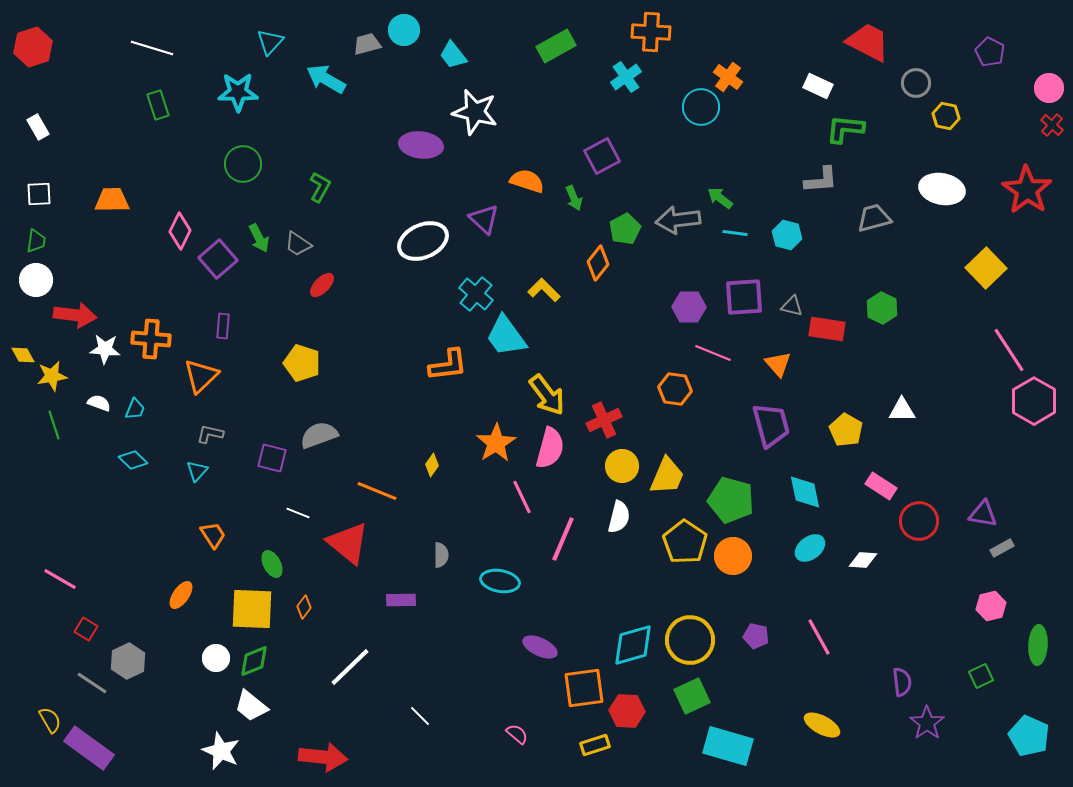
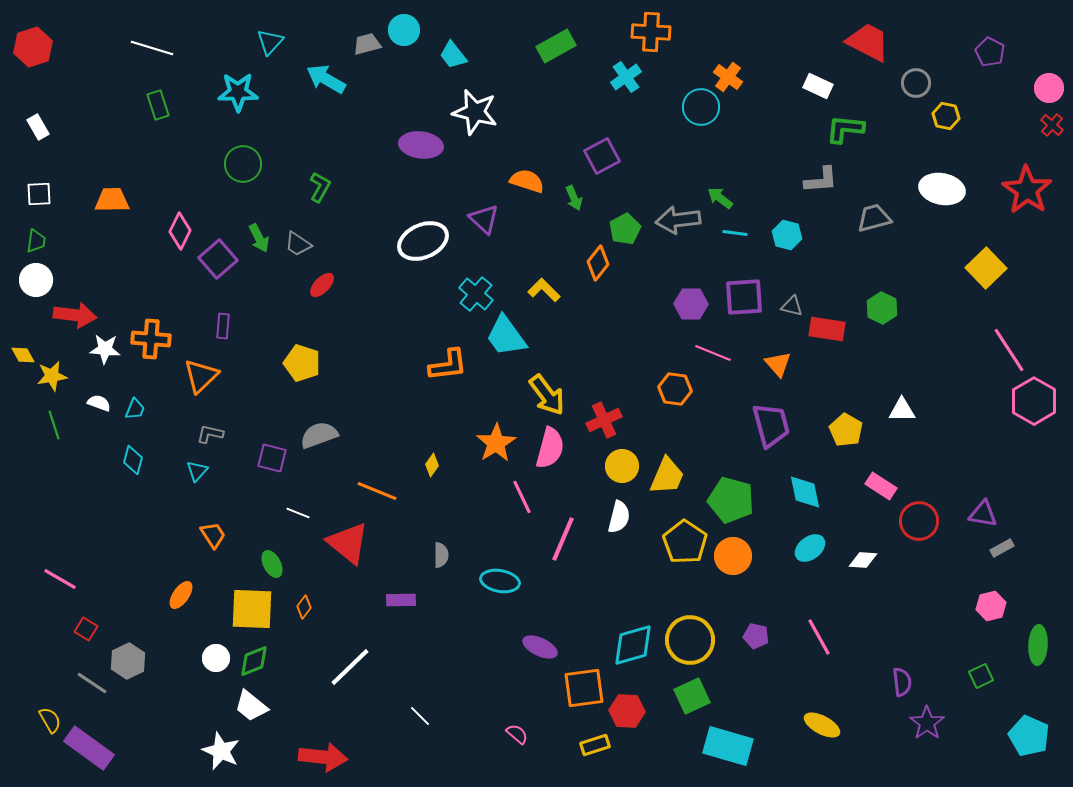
purple hexagon at (689, 307): moved 2 px right, 3 px up
cyan diamond at (133, 460): rotated 60 degrees clockwise
